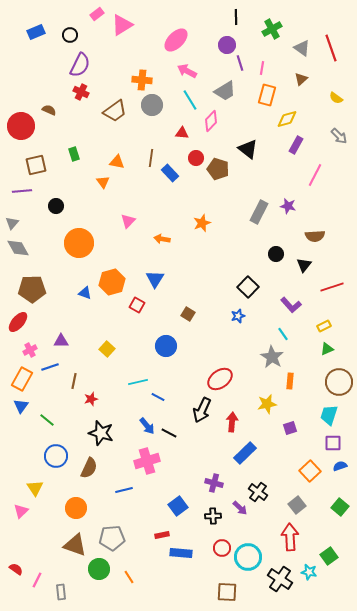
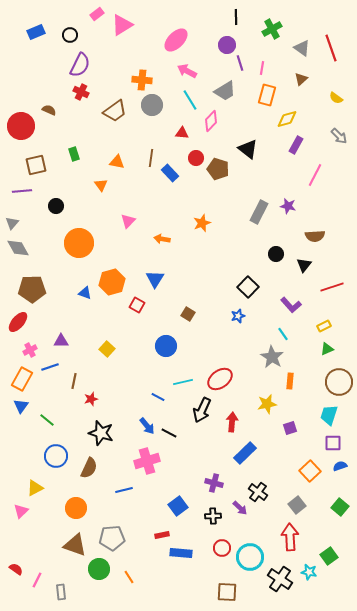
orange triangle at (103, 182): moved 2 px left, 3 px down
cyan line at (138, 382): moved 45 px right
yellow triangle at (35, 488): rotated 36 degrees clockwise
cyan circle at (248, 557): moved 2 px right
